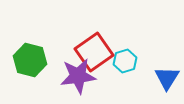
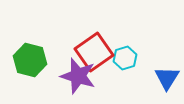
cyan hexagon: moved 3 px up
purple star: rotated 24 degrees clockwise
